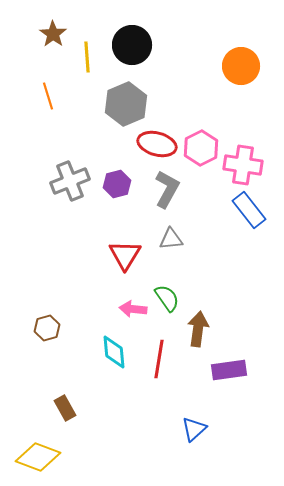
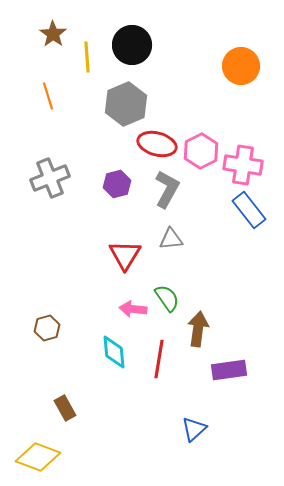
pink hexagon: moved 3 px down
gray cross: moved 20 px left, 3 px up
